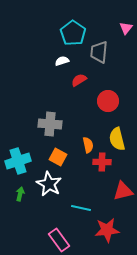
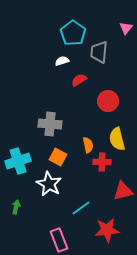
green arrow: moved 4 px left, 13 px down
cyan line: rotated 48 degrees counterclockwise
pink rectangle: rotated 15 degrees clockwise
